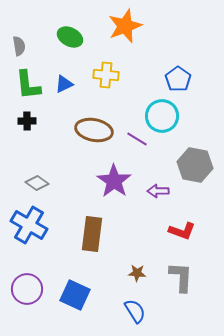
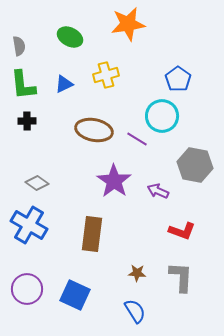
orange star: moved 3 px right, 2 px up; rotated 12 degrees clockwise
yellow cross: rotated 20 degrees counterclockwise
green L-shape: moved 5 px left
purple arrow: rotated 25 degrees clockwise
